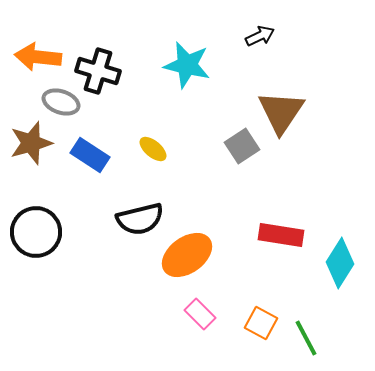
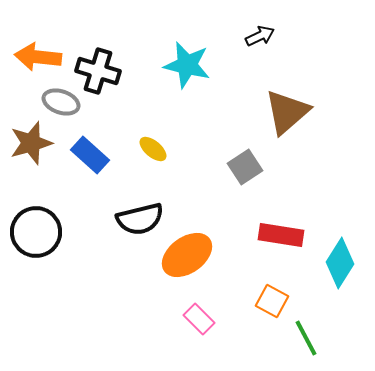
brown triangle: moved 6 px right; rotated 15 degrees clockwise
gray square: moved 3 px right, 21 px down
blue rectangle: rotated 9 degrees clockwise
pink rectangle: moved 1 px left, 5 px down
orange square: moved 11 px right, 22 px up
